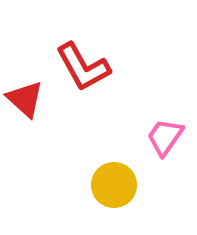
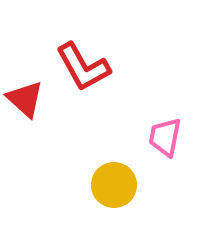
pink trapezoid: rotated 24 degrees counterclockwise
